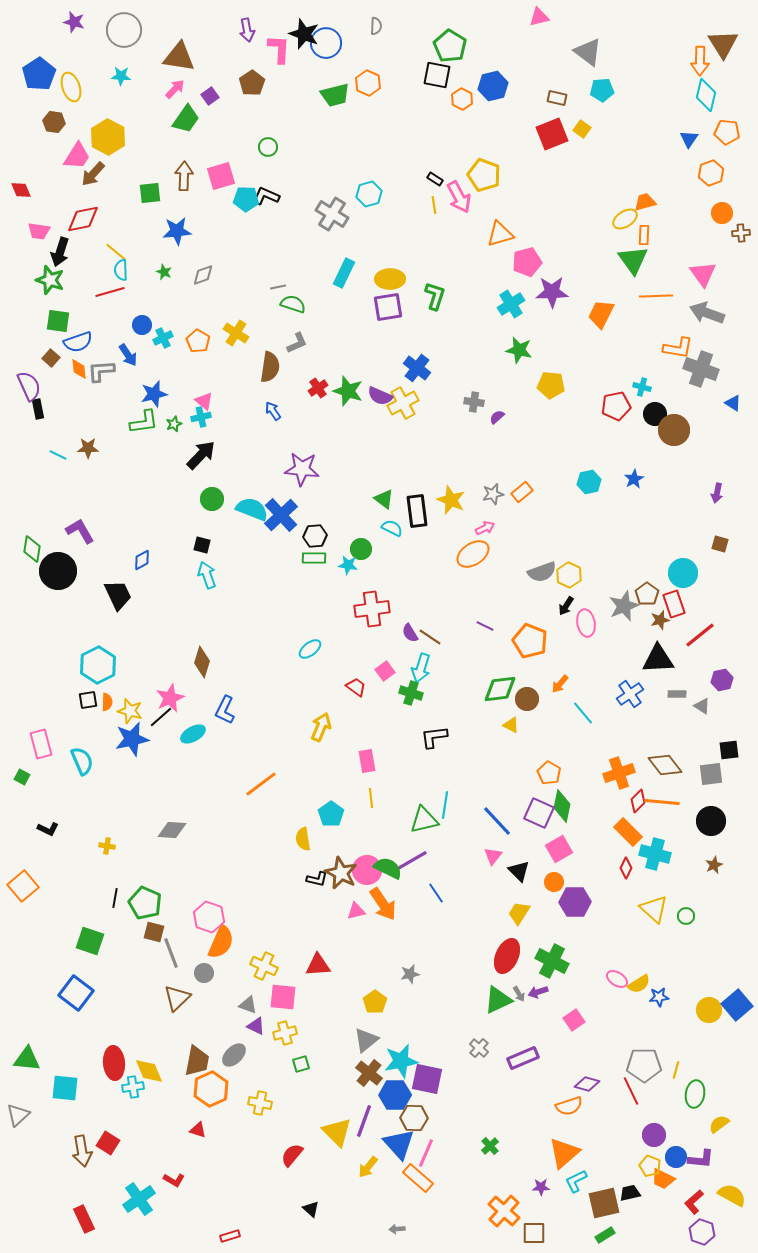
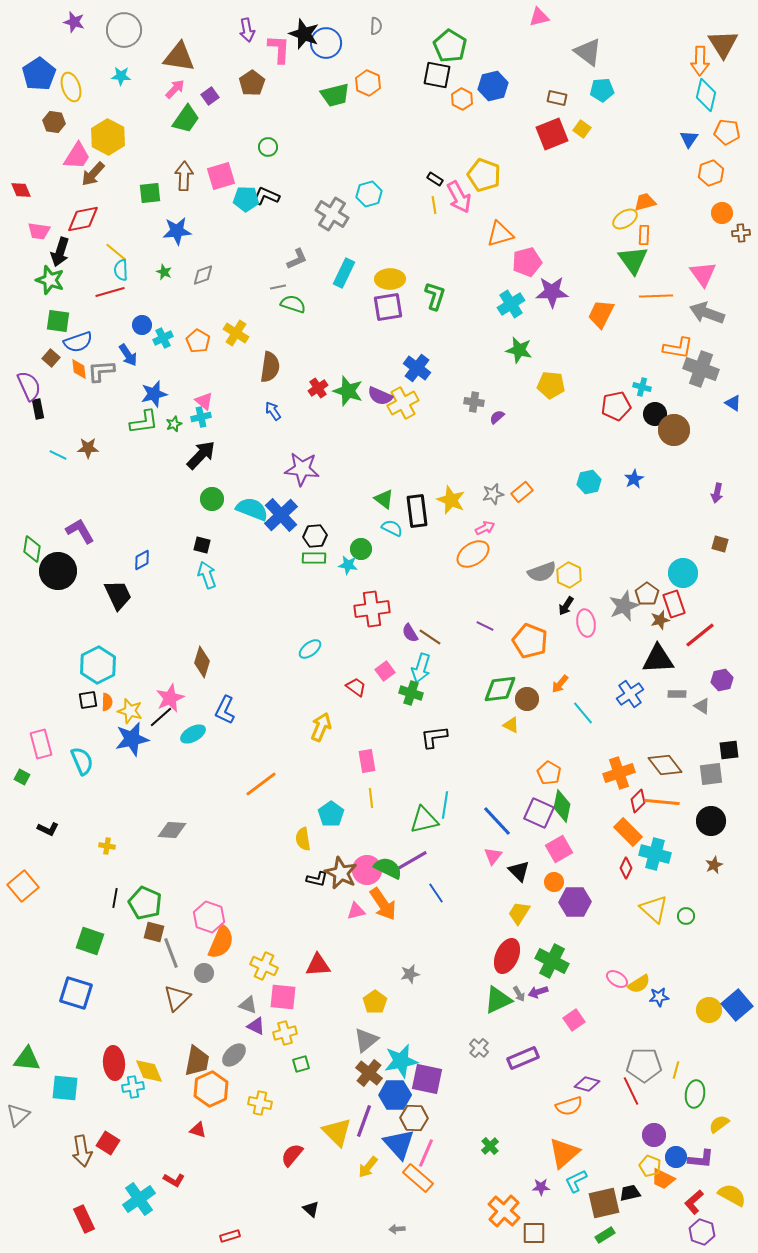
gray L-shape at (297, 343): moved 84 px up
blue square at (76, 993): rotated 20 degrees counterclockwise
